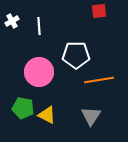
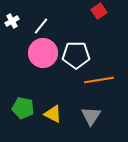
red square: rotated 28 degrees counterclockwise
white line: moved 2 px right; rotated 42 degrees clockwise
pink circle: moved 4 px right, 19 px up
yellow triangle: moved 6 px right, 1 px up
